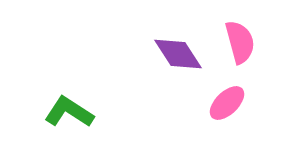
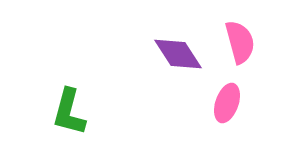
pink ellipse: rotated 27 degrees counterclockwise
green L-shape: rotated 108 degrees counterclockwise
